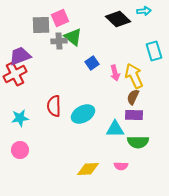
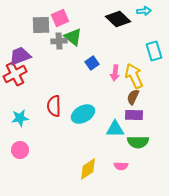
pink arrow: rotated 21 degrees clockwise
yellow diamond: rotated 30 degrees counterclockwise
